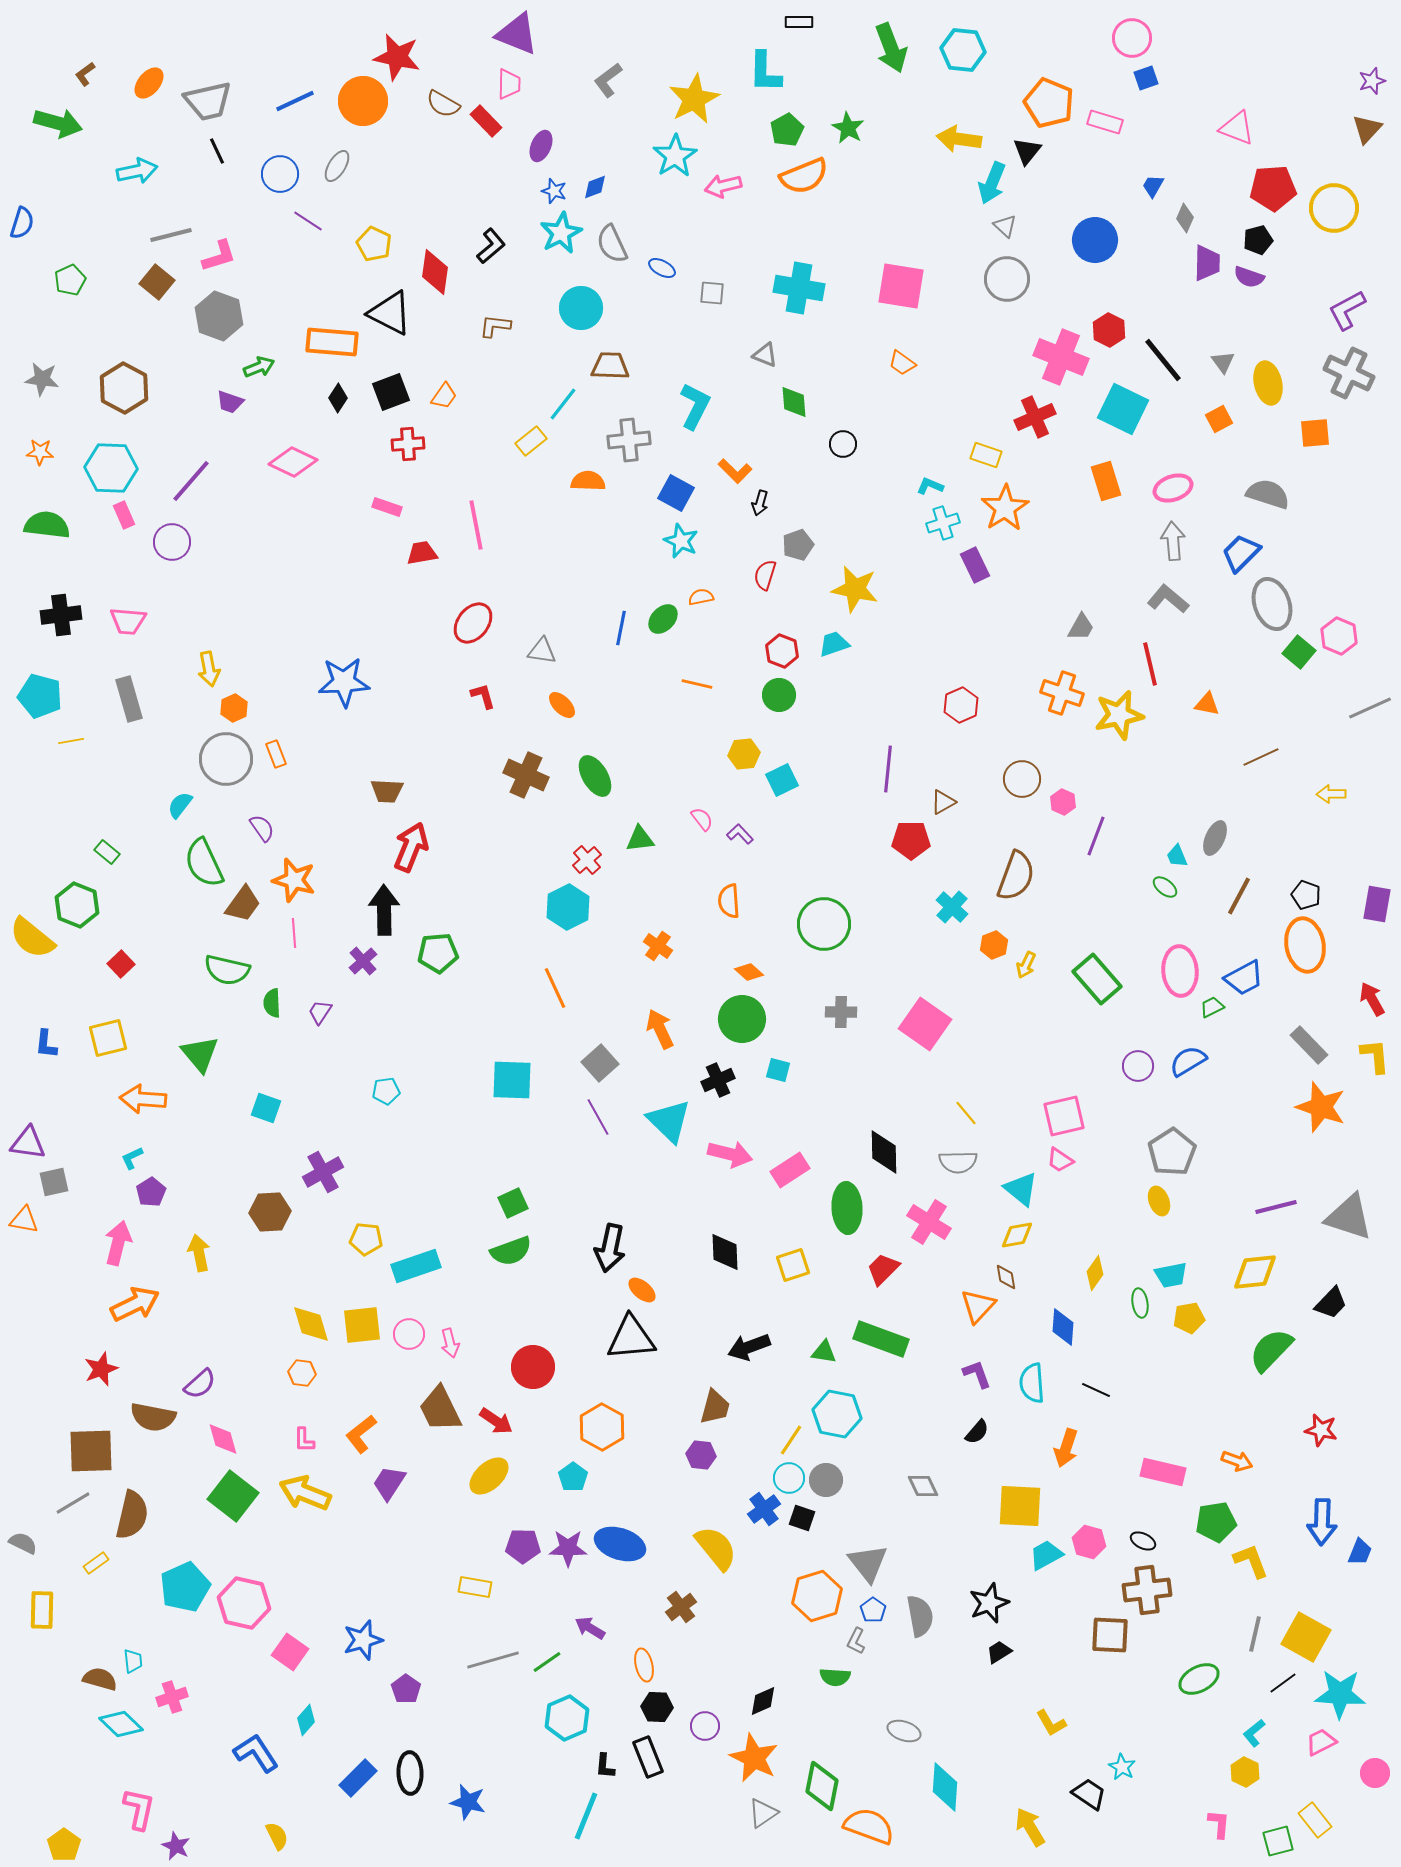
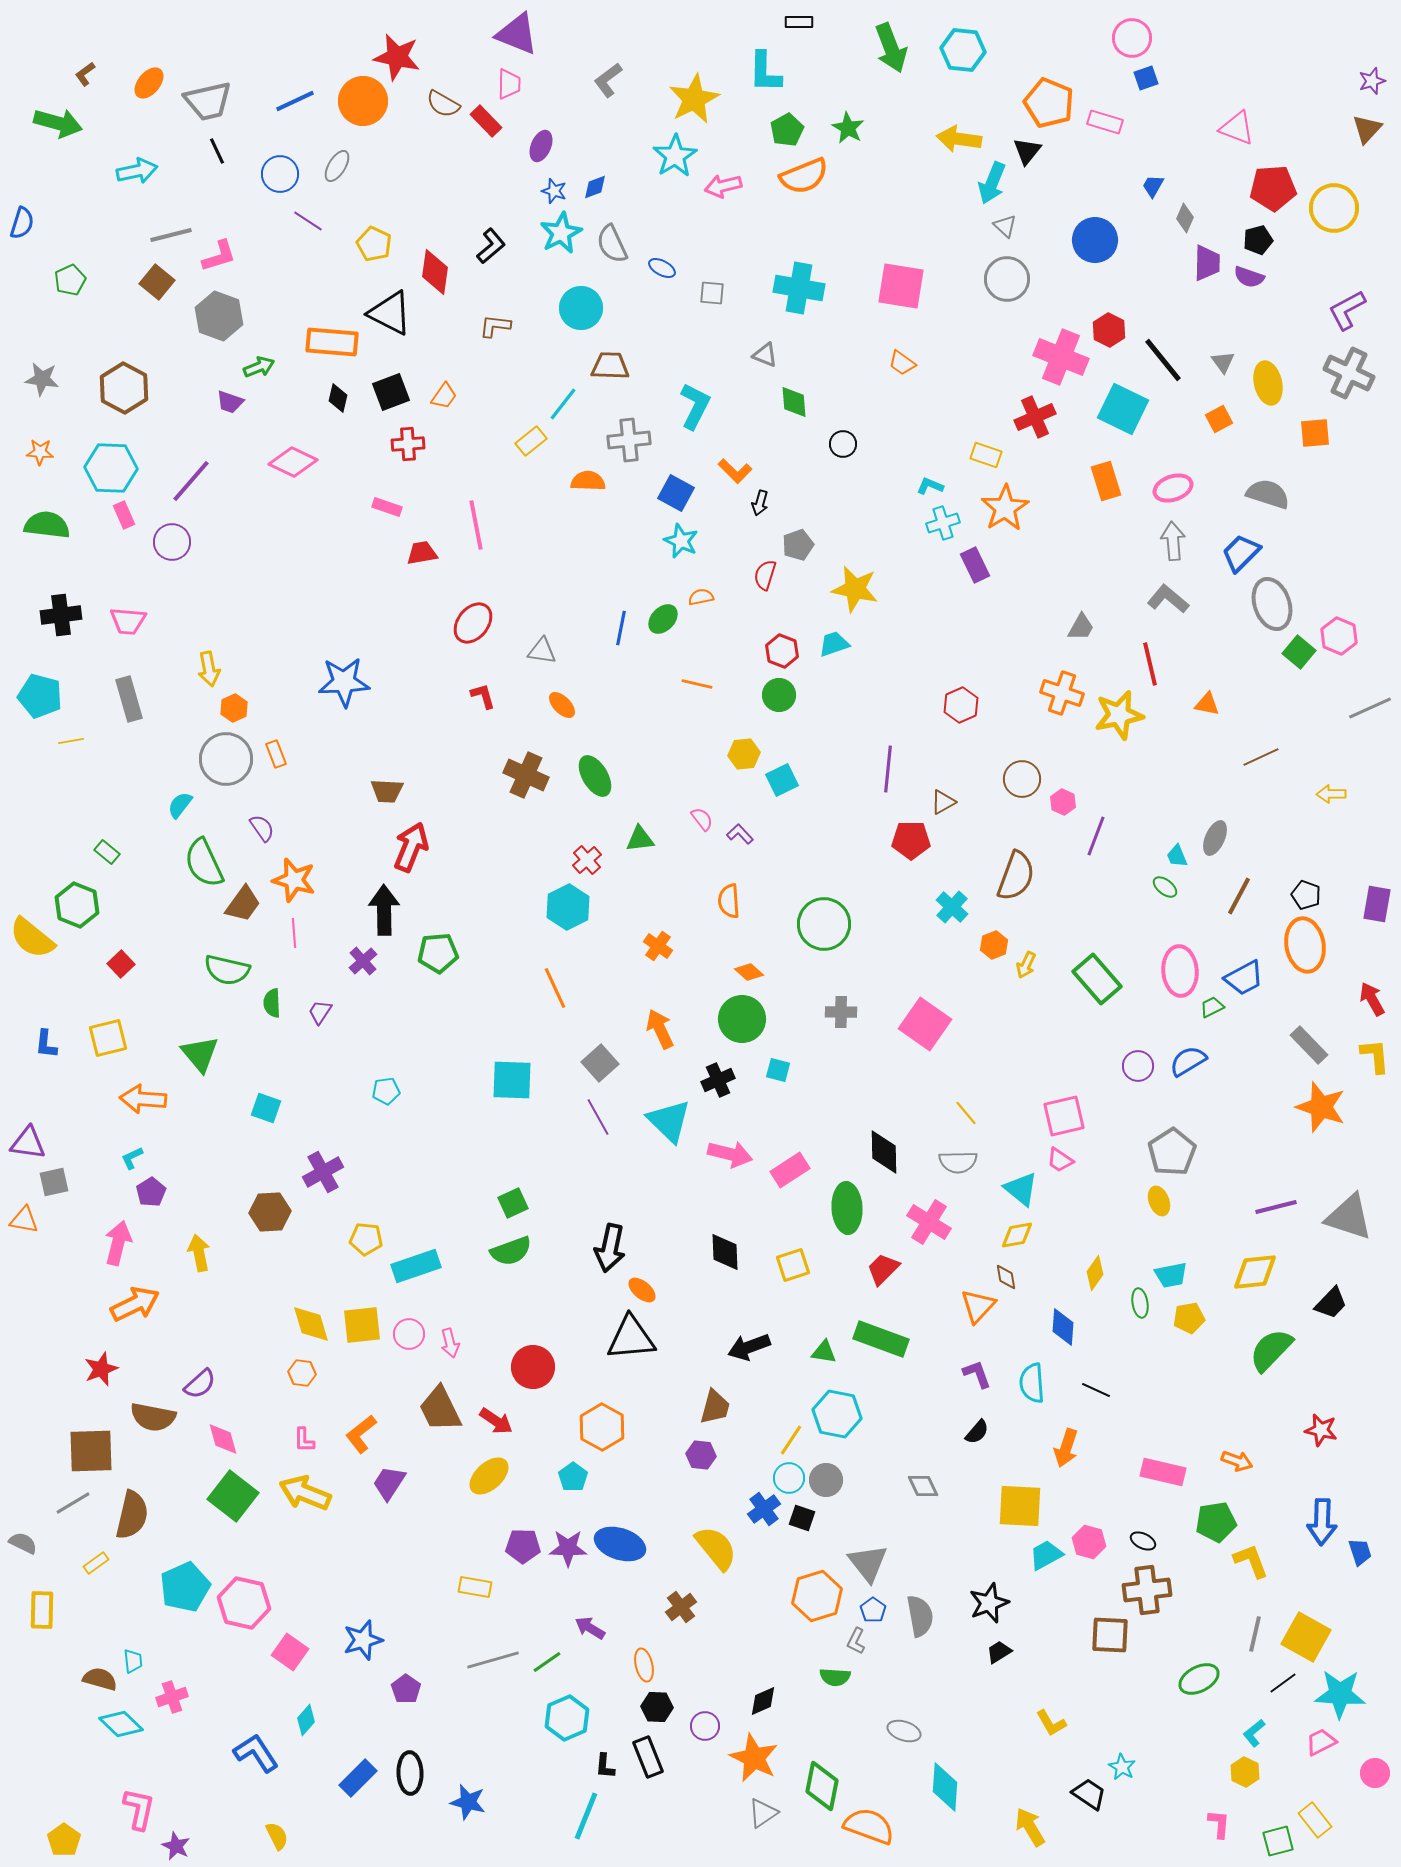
black diamond at (338, 398): rotated 20 degrees counterclockwise
blue trapezoid at (1360, 1552): rotated 40 degrees counterclockwise
yellow pentagon at (64, 1845): moved 5 px up
